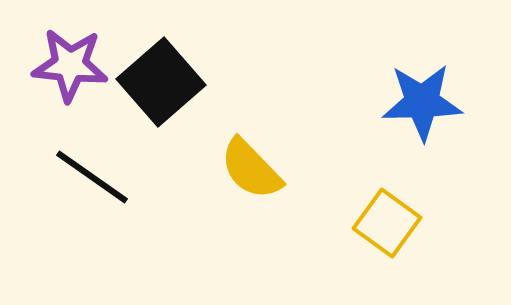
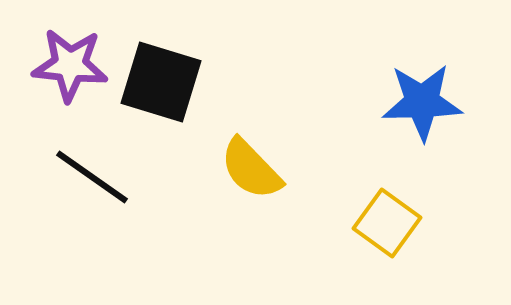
black square: rotated 32 degrees counterclockwise
